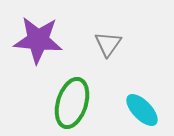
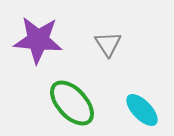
gray triangle: rotated 8 degrees counterclockwise
green ellipse: rotated 60 degrees counterclockwise
